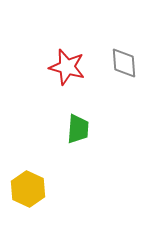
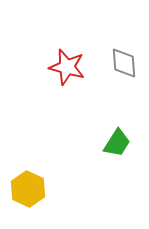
green trapezoid: moved 39 px right, 14 px down; rotated 28 degrees clockwise
